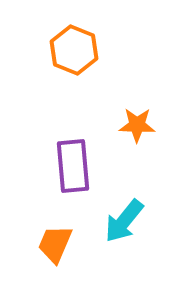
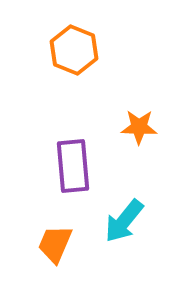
orange star: moved 2 px right, 2 px down
